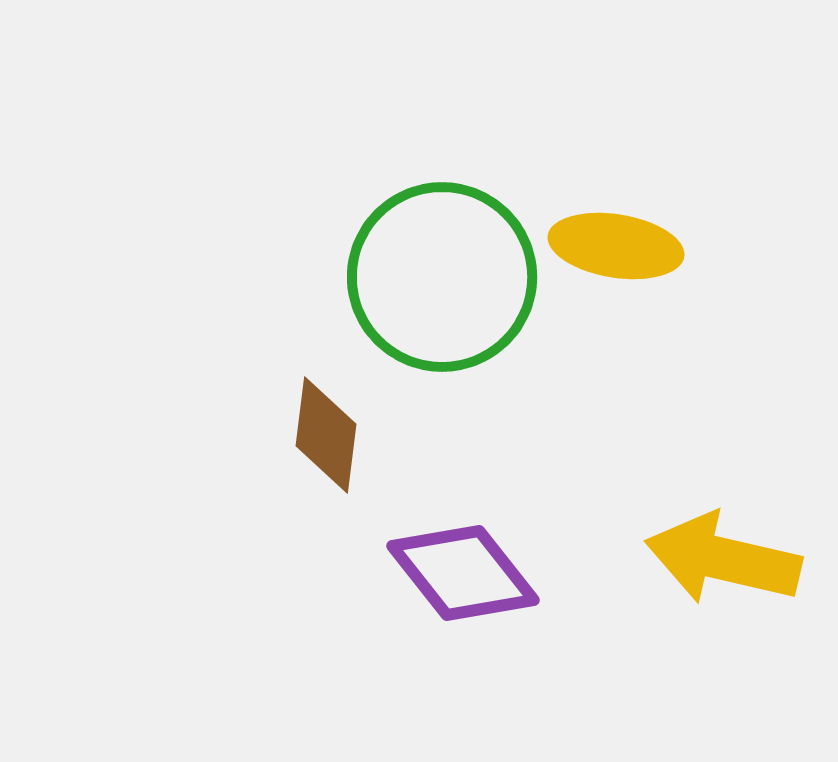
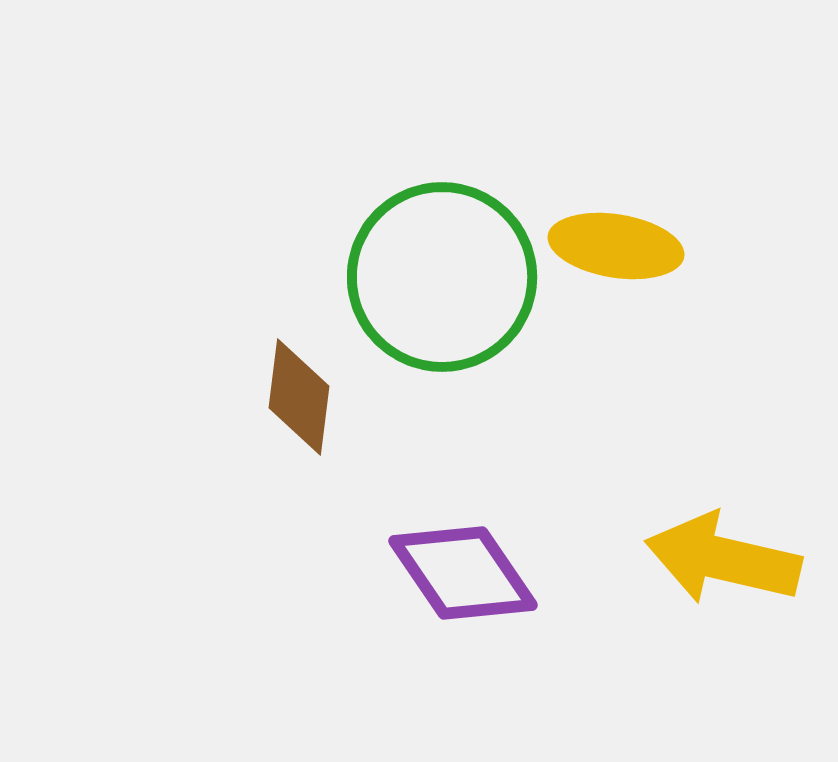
brown diamond: moved 27 px left, 38 px up
purple diamond: rotated 4 degrees clockwise
